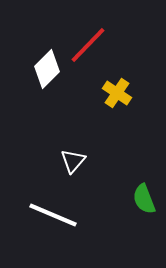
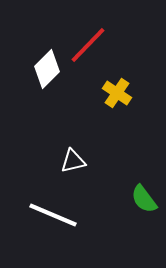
white triangle: rotated 36 degrees clockwise
green semicircle: rotated 16 degrees counterclockwise
